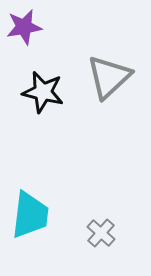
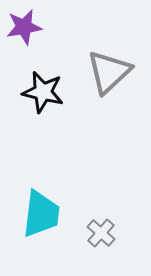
gray triangle: moved 5 px up
cyan trapezoid: moved 11 px right, 1 px up
